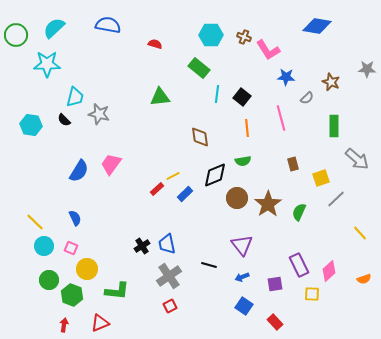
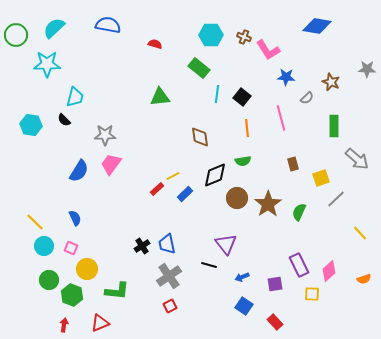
gray star at (99, 114): moved 6 px right, 21 px down; rotated 15 degrees counterclockwise
purple triangle at (242, 245): moved 16 px left, 1 px up
